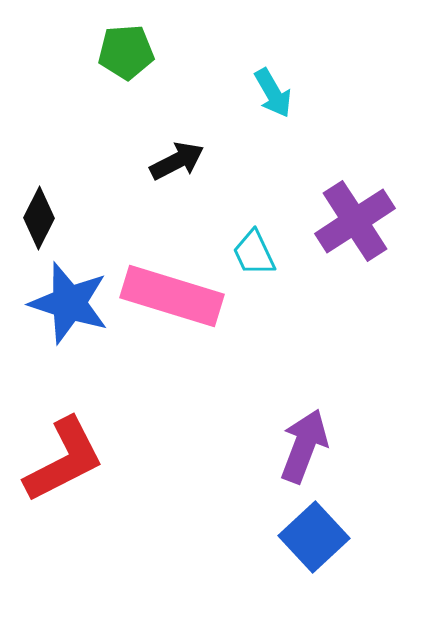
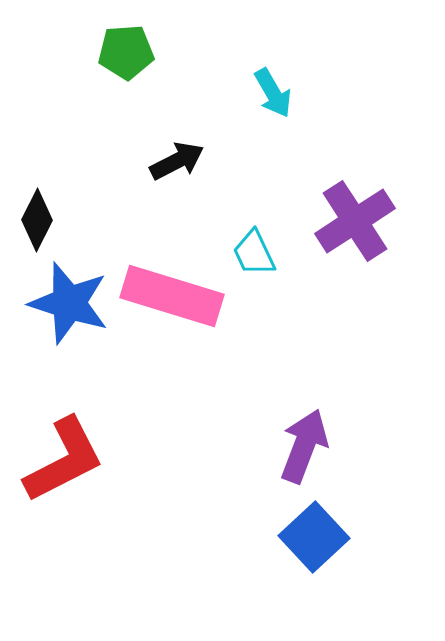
black diamond: moved 2 px left, 2 px down
